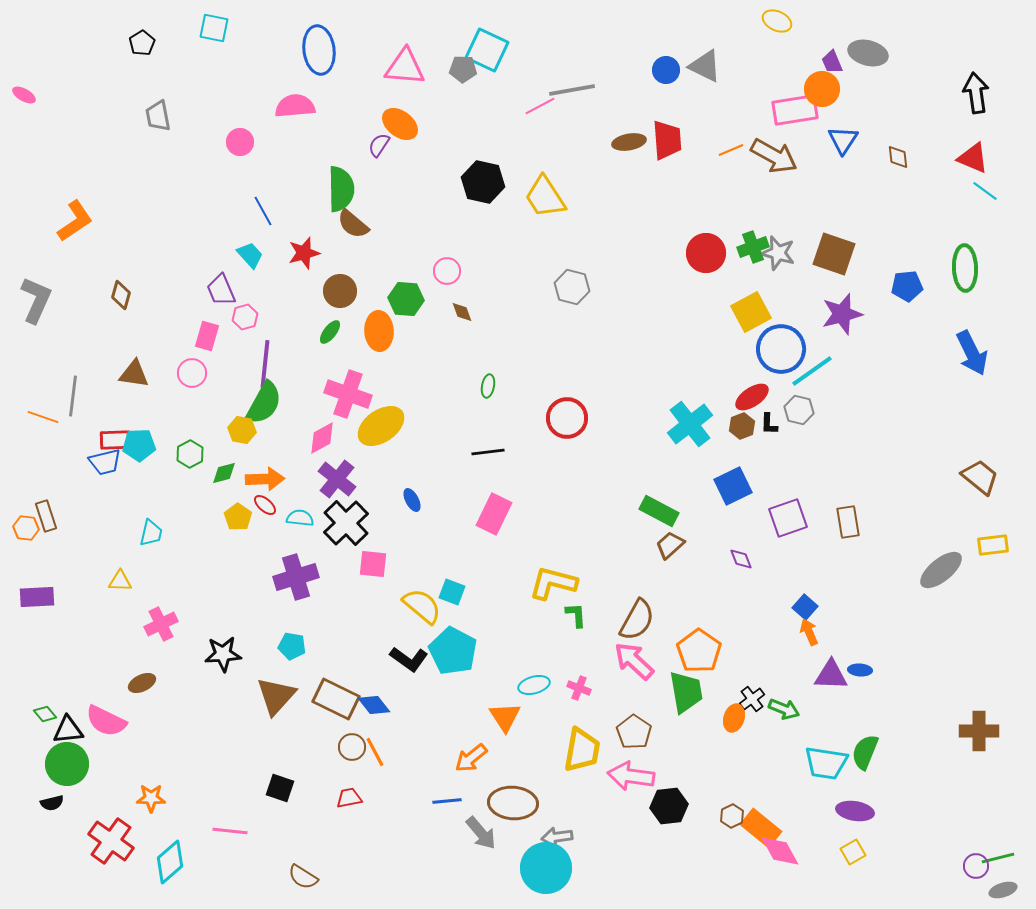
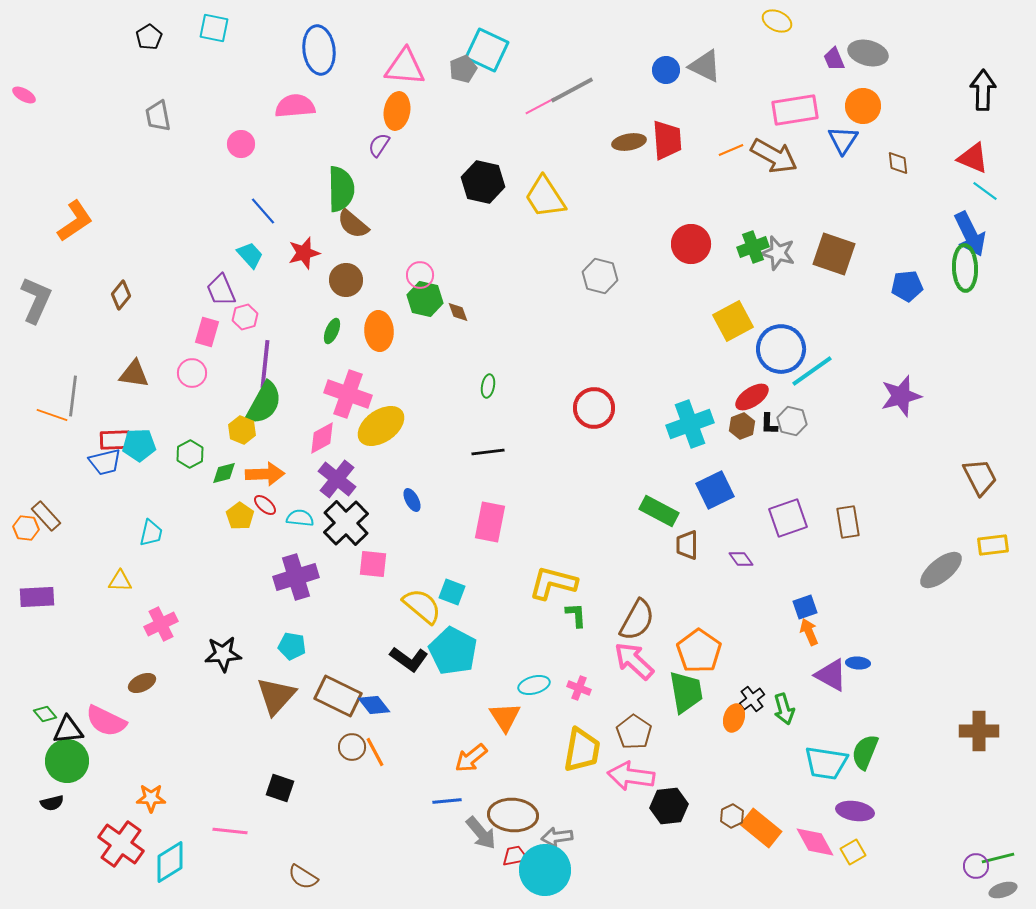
black pentagon at (142, 43): moved 7 px right, 6 px up
purple trapezoid at (832, 62): moved 2 px right, 3 px up
gray pentagon at (463, 69): rotated 24 degrees counterclockwise
orange circle at (822, 89): moved 41 px right, 17 px down
gray line at (572, 90): rotated 18 degrees counterclockwise
black arrow at (976, 93): moved 7 px right, 3 px up; rotated 9 degrees clockwise
orange ellipse at (400, 124): moved 3 px left, 13 px up; rotated 63 degrees clockwise
pink circle at (240, 142): moved 1 px right, 2 px down
brown diamond at (898, 157): moved 6 px down
blue line at (263, 211): rotated 12 degrees counterclockwise
red circle at (706, 253): moved 15 px left, 9 px up
pink circle at (447, 271): moved 27 px left, 4 px down
gray hexagon at (572, 287): moved 28 px right, 11 px up
brown circle at (340, 291): moved 6 px right, 11 px up
brown diamond at (121, 295): rotated 24 degrees clockwise
green hexagon at (406, 299): moved 19 px right; rotated 8 degrees clockwise
brown diamond at (462, 312): moved 4 px left
yellow square at (751, 312): moved 18 px left, 9 px down
purple star at (842, 314): moved 59 px right, 82 px down
green ellipse at (330, 332): moved 2 px right, 1 px up; rotated 15 degrees counterclockwise
pink rectangle at (207, 336): moved 4 px up
blue arrow at (972, 353): moved 2 px left, 119 px up
gray hexagon at (799, 410): moved 7 px left, 11 px down
orange line at (43, 417): moved 9 px right, 2 px up
red circle at (567, 418): moved 27 px right, 10 px up
cyan cross at (690, 424): rotated 18 degrees clockwise
yellow hexagon at (242, 430): rotated 12 degrees clockwise
brown trapezoid at (980, 477): rotated 24 degrees clockwise
orange arrow at (265, 479): moved 5 px up
blue square at (733, 486): moved 18 px left, 4 px down
pink rectangle at (494, 514): moved 4 px left, 8 px down; rotated 15 degrees counterclockwise
brown rectangle at (46, 516): rotated 24 degrees counterclockwise
yellow pentagon at (238, 517): moved 2 px right, 1 px up
brown trapezoid at (670, 545): moved 17 px right; rotated 48 degrees counterclockwise
purple diamond at (741, 559): rotated 15 degrees counterclockwise
blue square at (805, 607): rotated 30 degrees clockwise
blue ellipse at (860, 670): moved 2 px left, 7 px up
purple triangle at (831, 675): rotated 27 degrees clockwise
brown rectangle at (336, 699): moved 2 px right, 3 px up
green arrow at (784, 709): rotated 52 degrees clockwise
green circle at (67, 764): moved 3 px up
red trapezoid at (349, 798): moved 166 px right, 58 px down
brown ellipse at (513, 803): moved 12 px down
red cross at (111, 841): moved 10 px right, 3 px down
pink diamond at (780, 851): moved 35 px right, 9 px up
cyan diamond at (170, 862): rotated 9 degrees clockwise
cyan circle at (546, 868): moved 1 px left, 2 px down
